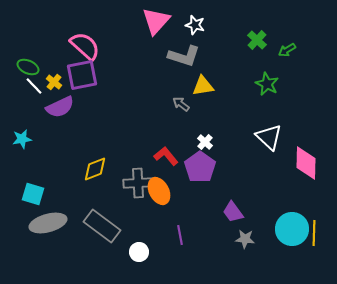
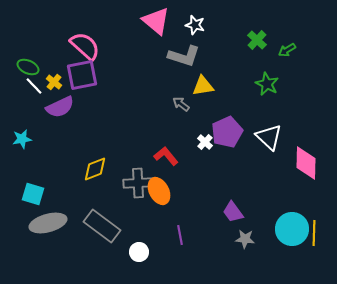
pink triangle: rotated 32 degrees counterclockwise
purple pentagon: moved 27 px right, 35 px up; rotated 12 degrees clockwise
